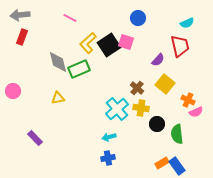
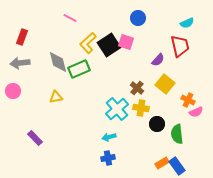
gray arrow: moved 48 px down
yellow triangle: moved 2 px left, 1 px up
